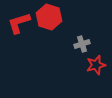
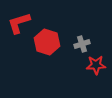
red hexagon: moved 2 px left, 25 px down
red star: rotated 12 degrees clockwise
